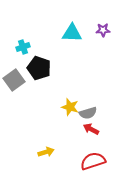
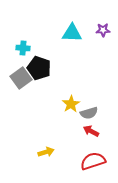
cyan cross: moved 1 px down; rotated 24 degrees clockwise
gray square: moved 7 px right, 2 px up
yellow star: moved 1 px right, 3 px up; rotated 24 degrees clockwise
gray semicircle: moved 1 px right
red arrow: moved 2 px down
